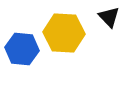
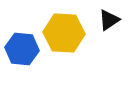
black triangle: moved 3 px down; rotated 40 degrees clockwise
